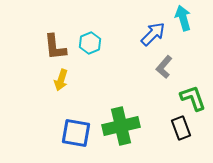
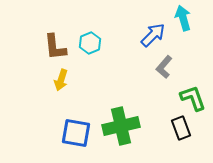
blue arrow: moved 1 px down
